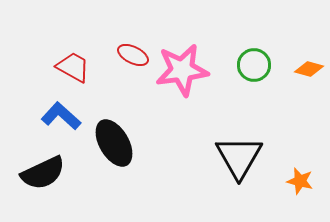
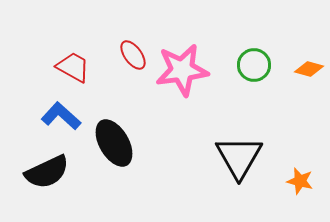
red ellipse: rotated 28 degrees clockwise
black semicircle: moved 4 px right, 1 px up
